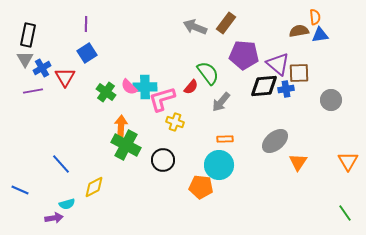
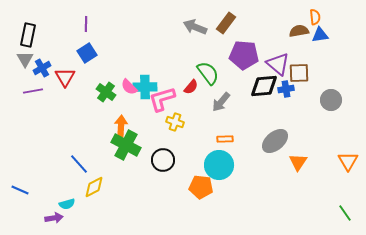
blue line at (61, 164): moved 18 px right
